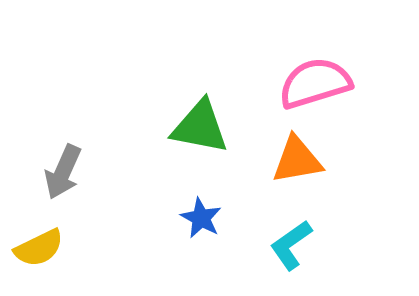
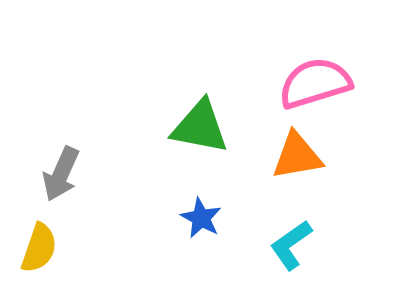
orange triangle: moved 4 px up
gray arrow: moved 2 px left, 2 px down
yellow semicircle: rotated 45 degrees counterclockwise
